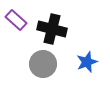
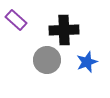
black cross: moved 12 px right, 1 px down; rotated 16 degrees counterclockwise
gray circle: moved 4 px right, 4 px up
